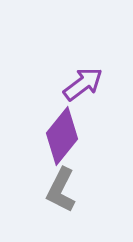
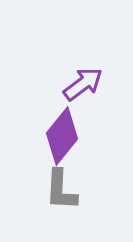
gray L-shape: rotated 24 degrees counterclockwise
